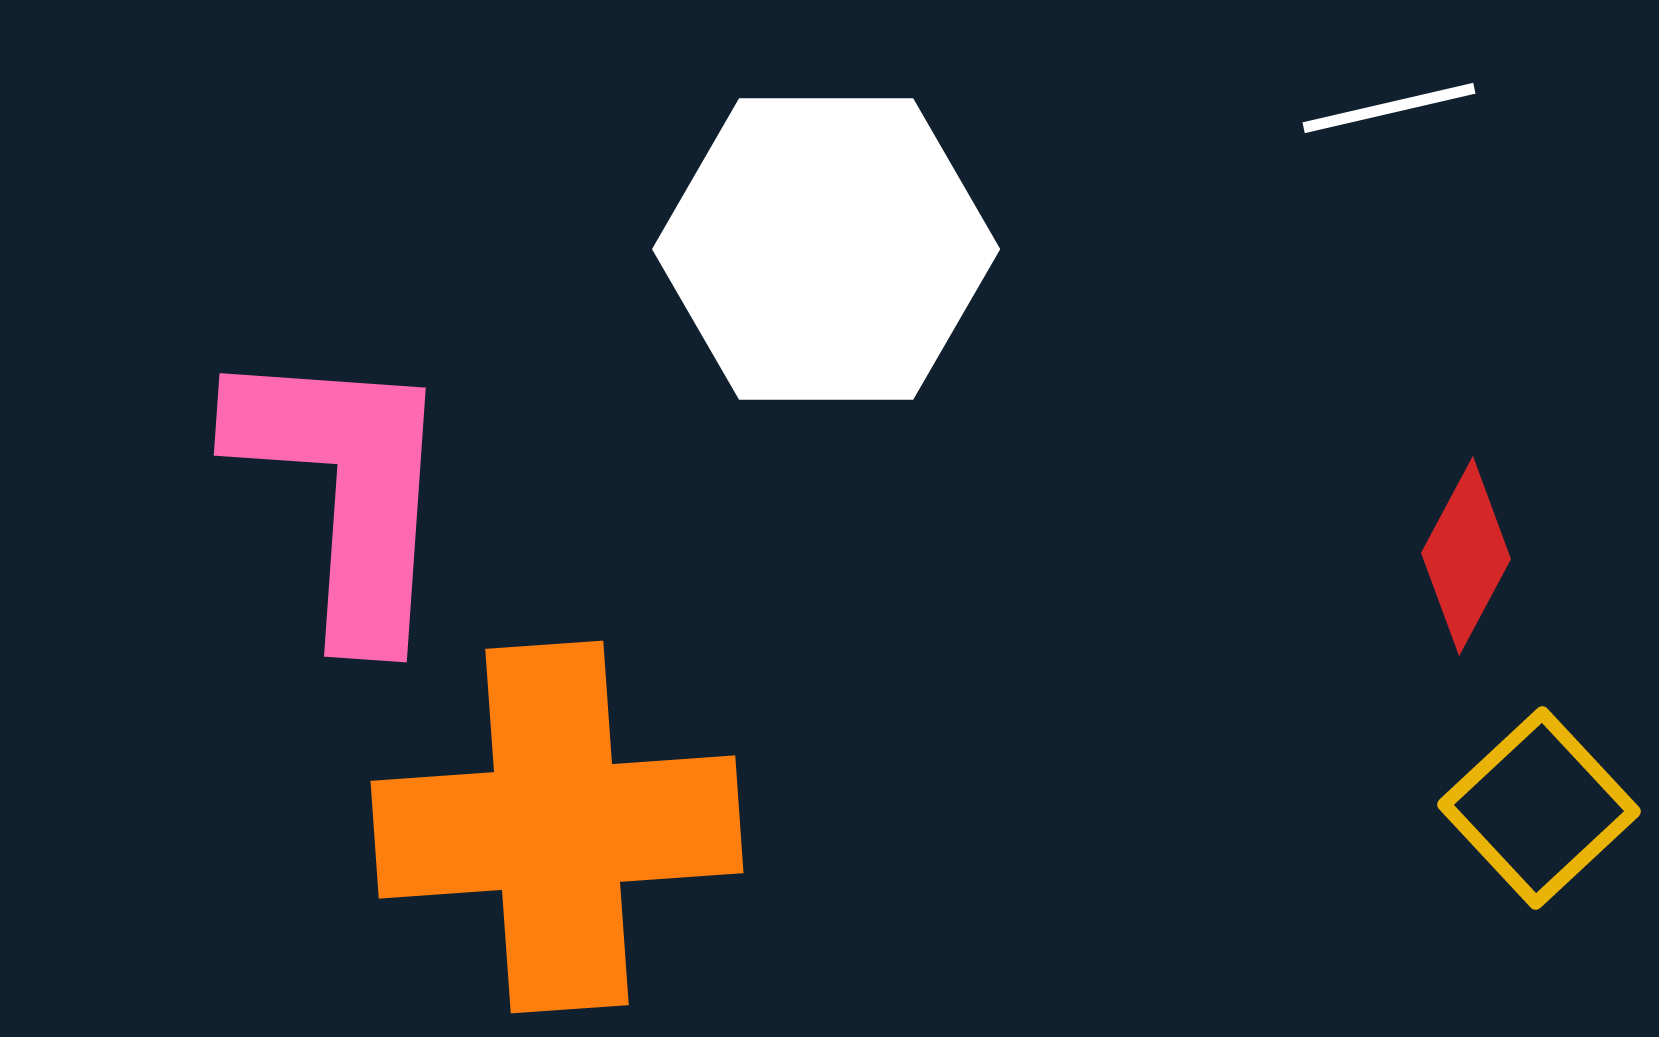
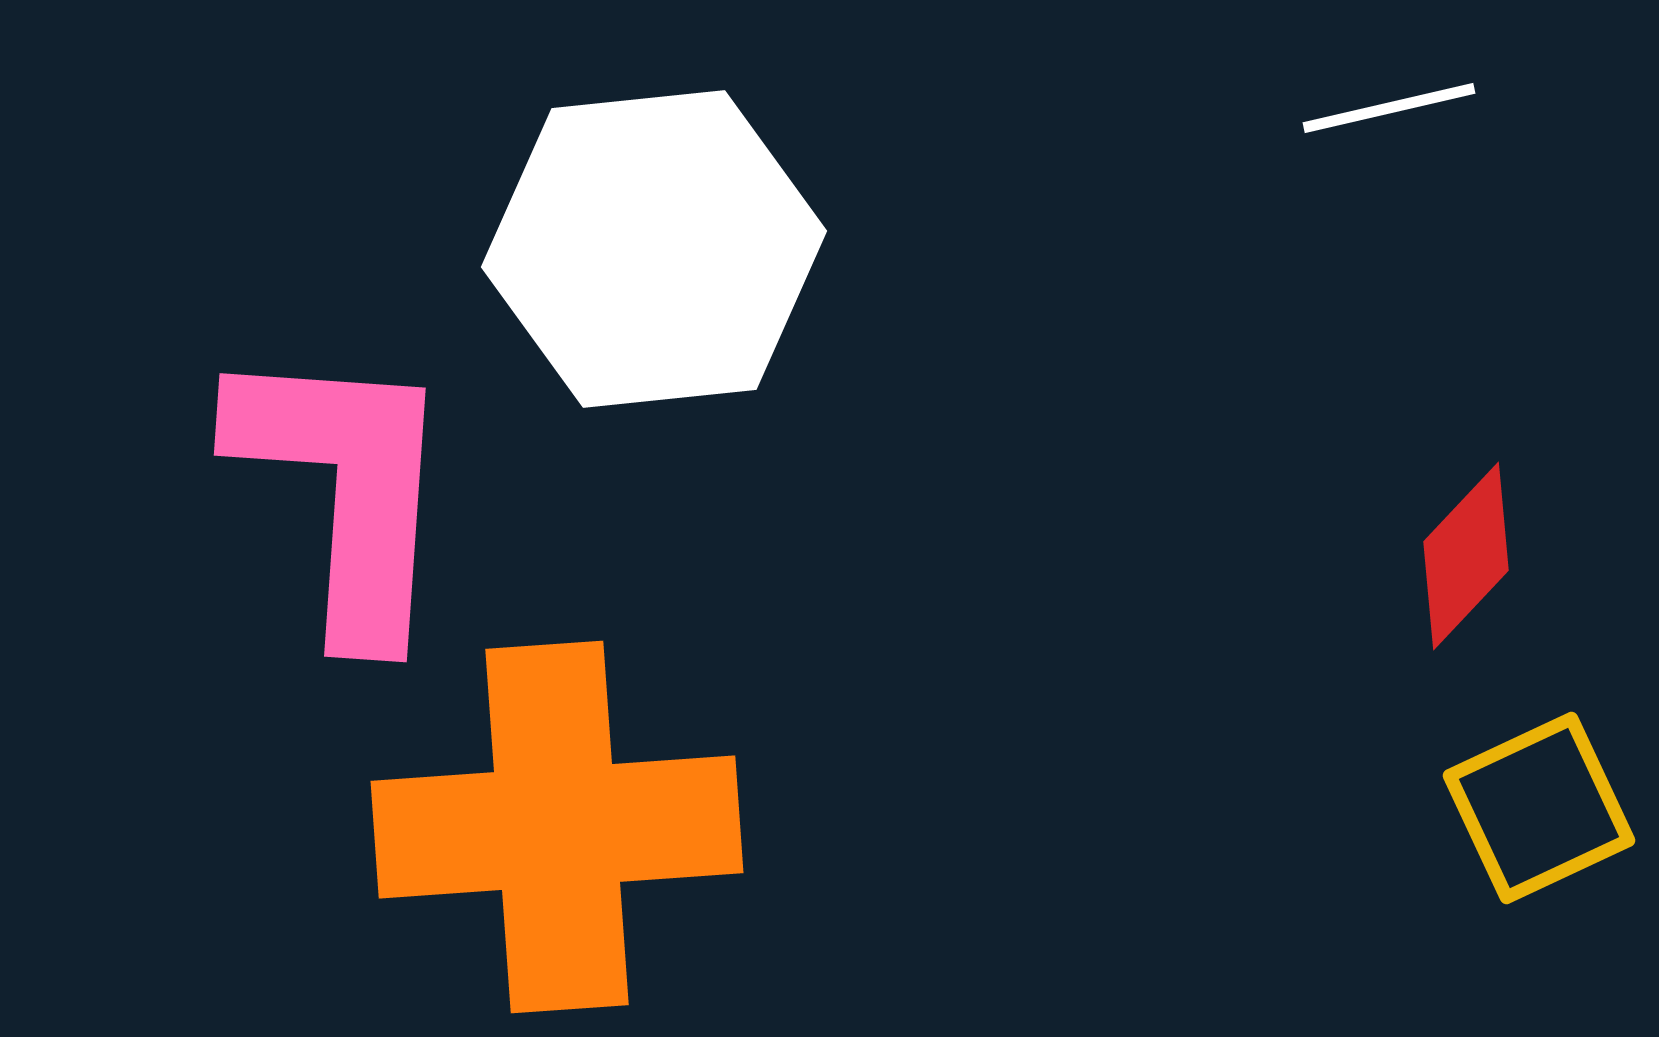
white hexagon: moved 172 px left; rotated 6 degrees counterclockwise
red diamond: rotated 15 degrees clockwise
yellow square: rotated 18 degrees clockwise
